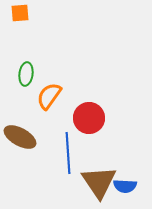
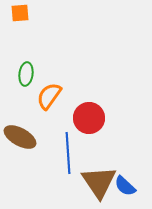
blue semicircle: rotated 40 degrees clockwise
